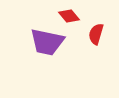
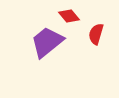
purple trapezoid: rotated 129 degrees clockwise
